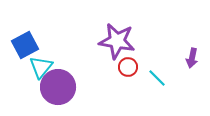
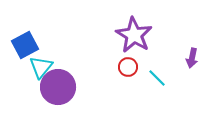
purple star: moved 17 px right, 6 px up; rotated 21 degrees clockwise
